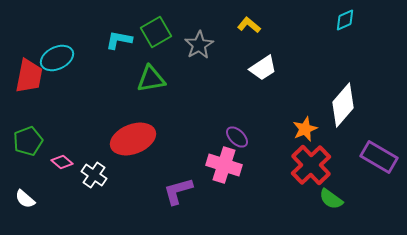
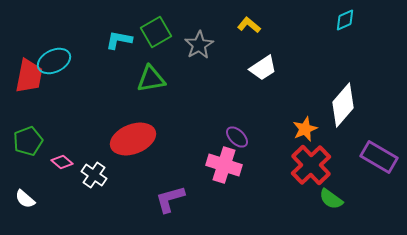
cyan ellipse: moved 3 px left, 3 px down
purple L-shape: moved 8 px left, 8 px down
